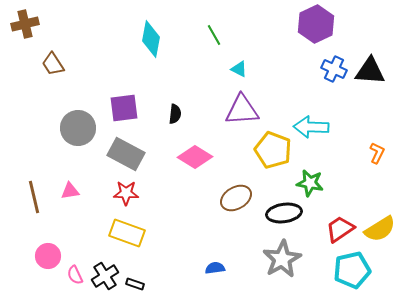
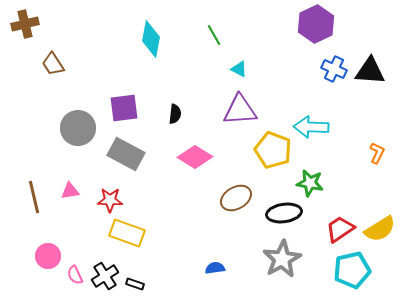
purple triangle: moved 2 px left
red star: moved 16 px left, 7 px down
